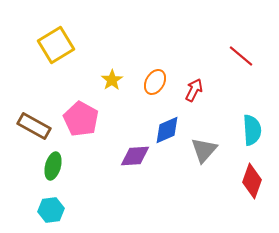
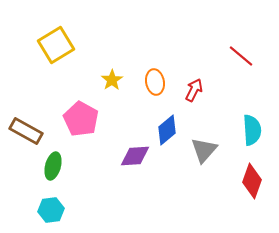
orange ellipse: rotated 40 degrees counterclockwise
brown rectangle: moved 8 px left, 5 px down
blue diamond: rotated 16 degrees counterclockwise
